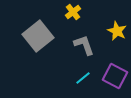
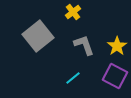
yellow star: moved 15 px down; rotated 12 degrees clockwise
cyan line: moved 10 px left
